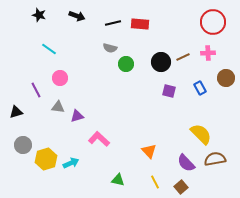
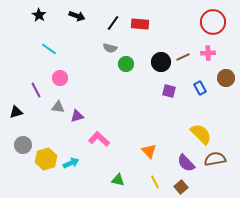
black star: rotated 16 degrees clockwise
black line: rotated 42 degrees counterclockwise
